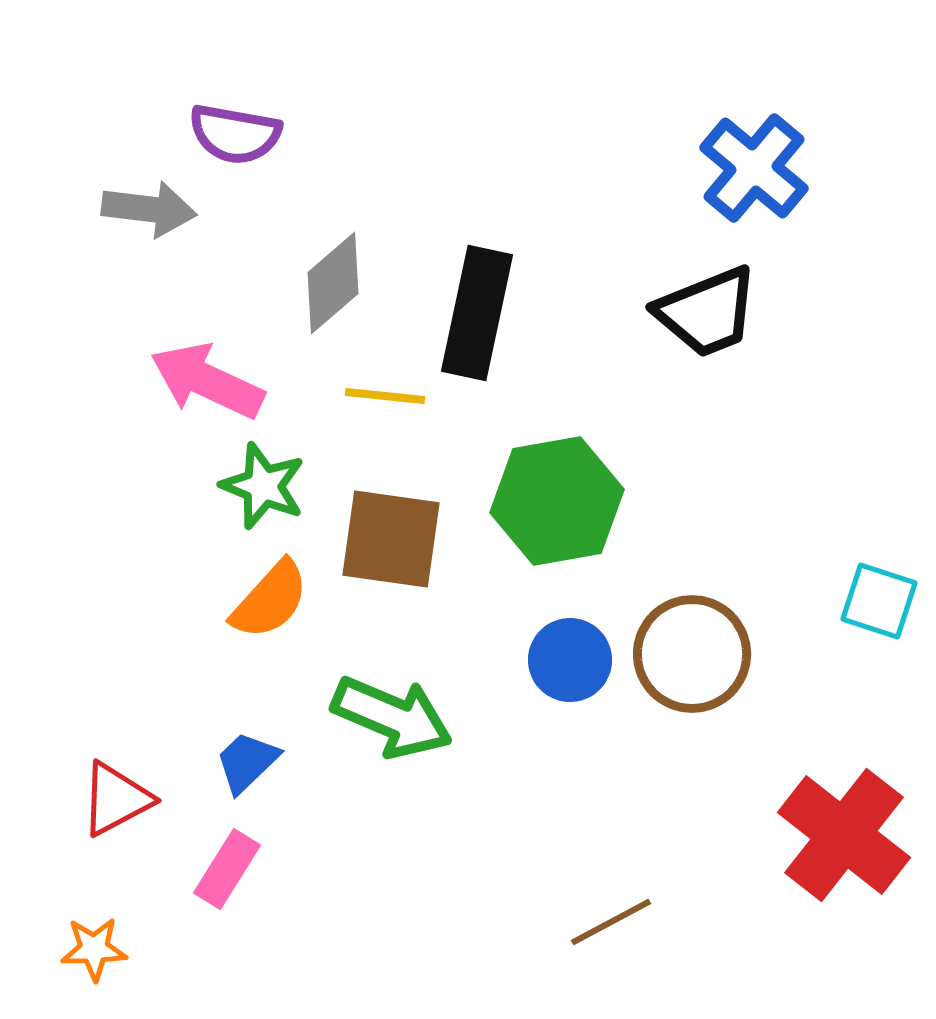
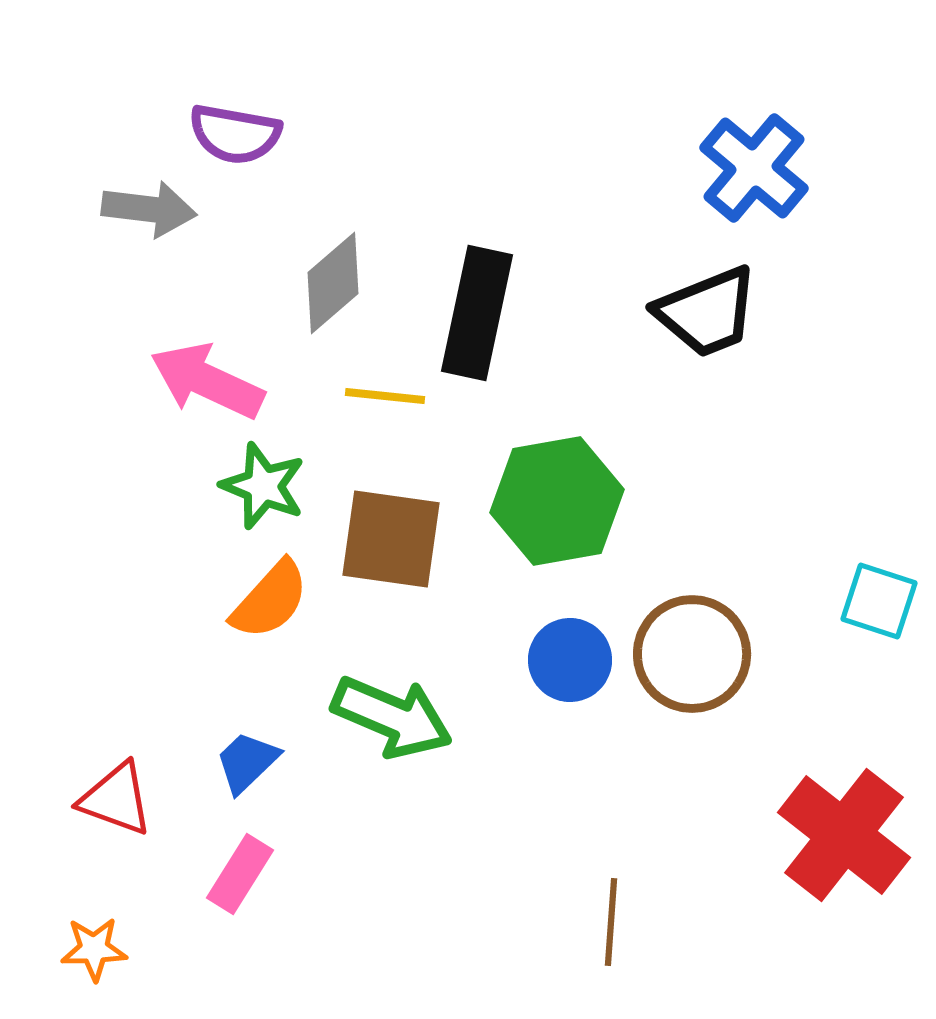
red triangle: rotated 48 degrees clockwise
pink rectangle: moved 13 px right, 5 px down
brown line: rotated 58 degrees counterclockwise
